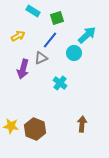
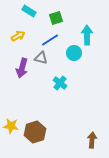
cyan rectangle: moved 4 px left
green square: moved 1 px left
cyan arrow: rotated 48 degrees counterclockwise
blue line: rotated 18 degrees clockwise
gray triangle: rotated 40 degrees clockwise
purple arrow: moved 1 px left, 1 px up
brown arrow: moved 10 px right, 16 px down
brown hexagon: moved 3 px down; rotated 20 degrees clockwise
